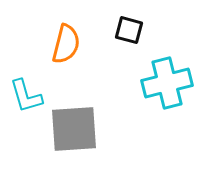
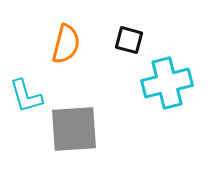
black square: moved 10 px down
